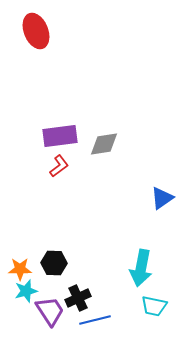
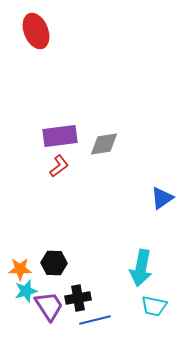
black cross: rotated 15 degrees clockwise
purple trapezoid: moved 1 px left, 5 px up
